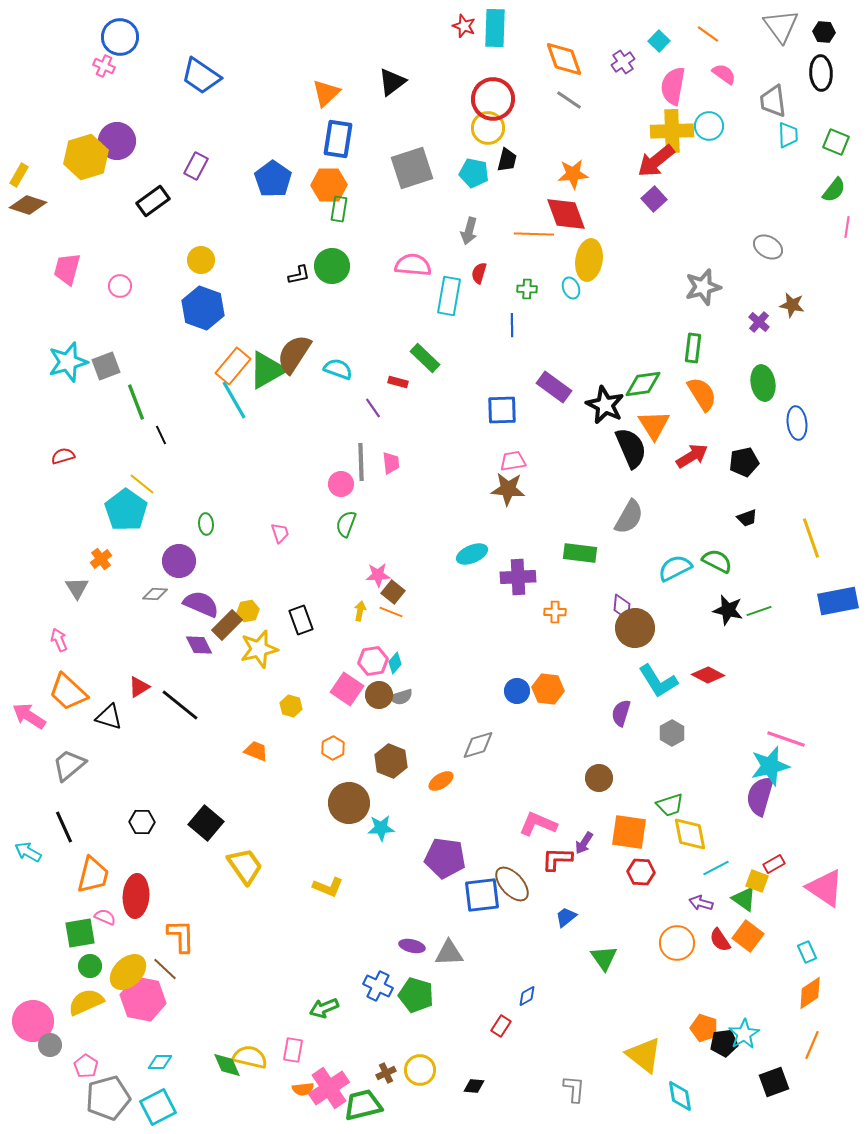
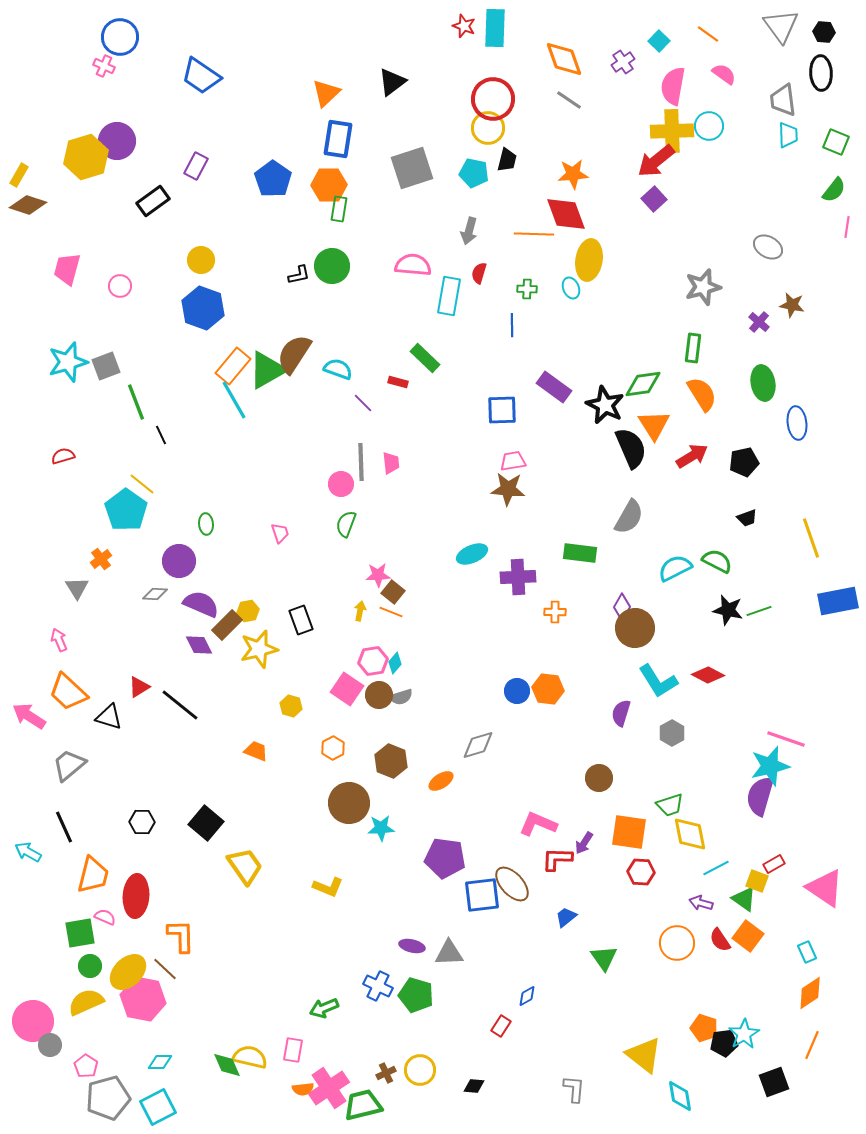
gray trapezoid at (773, 101): moved 10 px right, 1 px up
purple line at (373, 408): moved 10 px left, 5 px up; rotated 10 degrees counterclockwise
purple diamond at (622, 607): rotated 24 degrees clockwise
